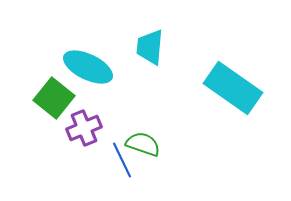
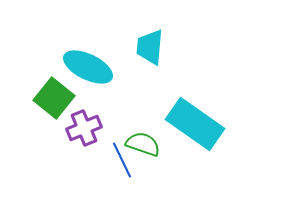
cyan rectangle: moved 38 px left, 36 px down
